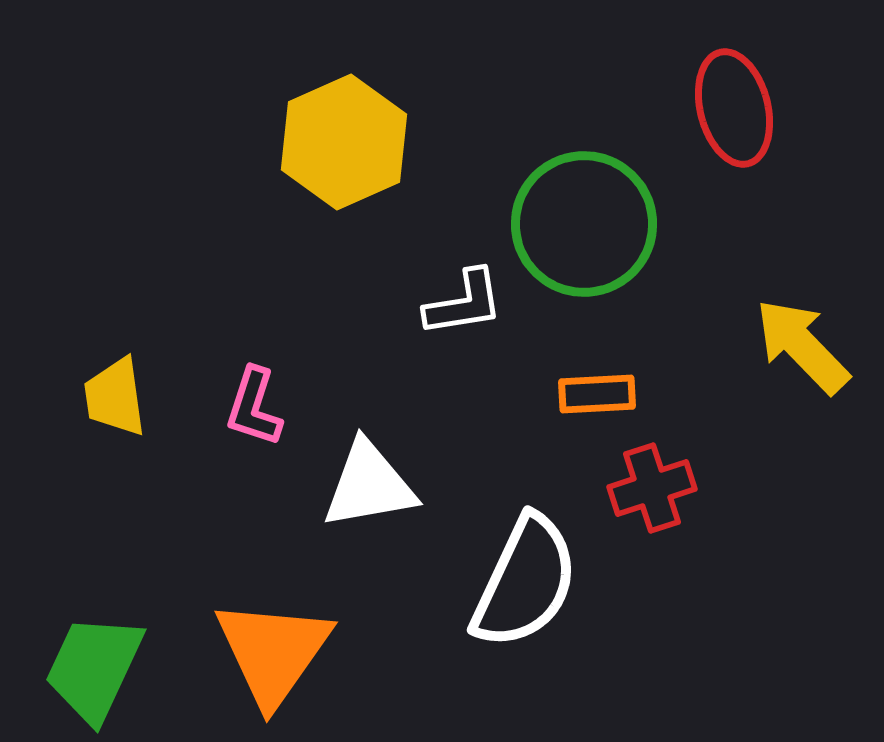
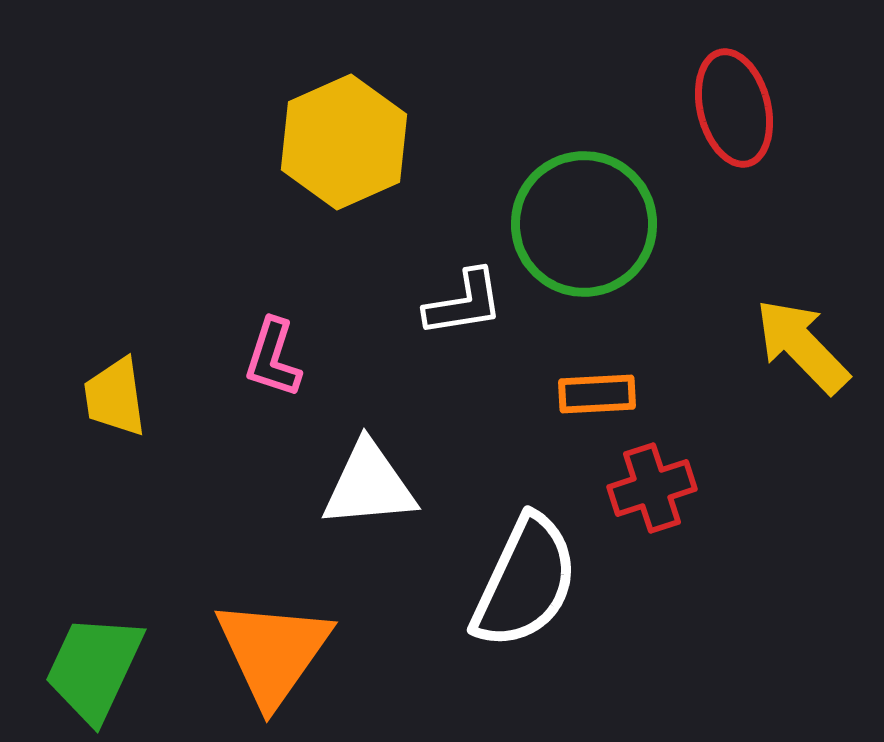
pink L-shape: moved 19 px right, 49 px up
white triangle: rotated 5 degrees clockwise
